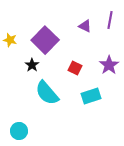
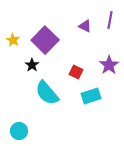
yellow star: moved 3 px right; rotated 16 degrees clockwise
red square: moved 1 px right, 4 px down
